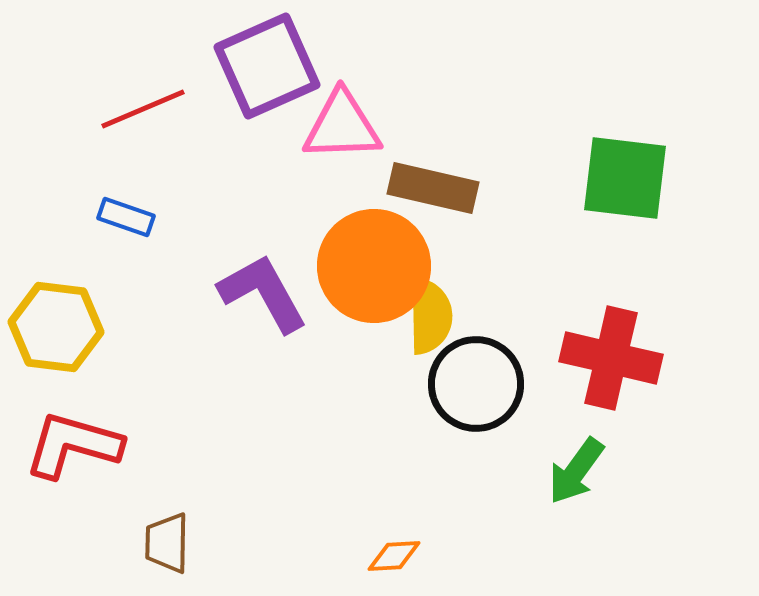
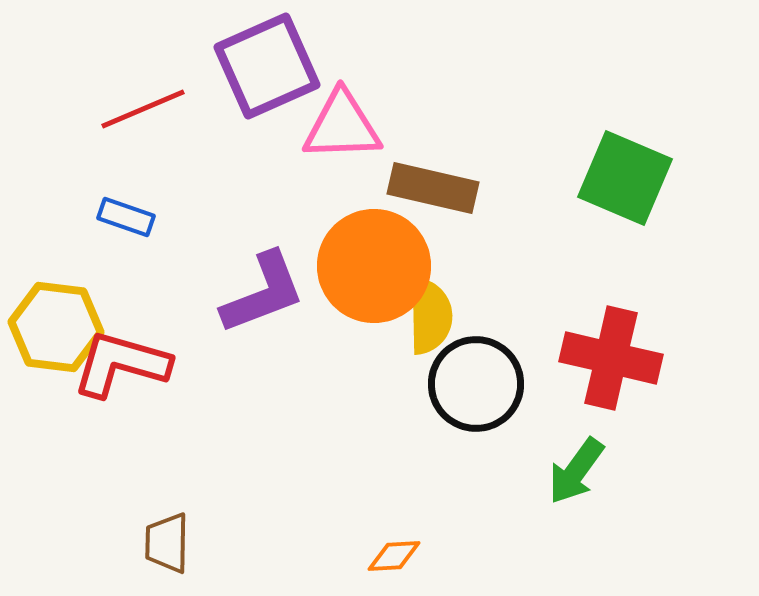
green square: rotated 16 degrees clockwise
purple L-shape: rotated 98 degrees clockwise
red L-shape: moved 48 px right, 81 px up
